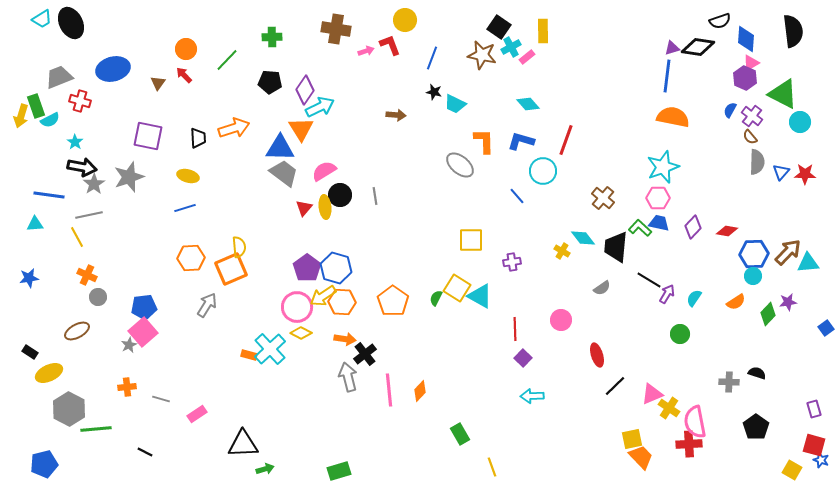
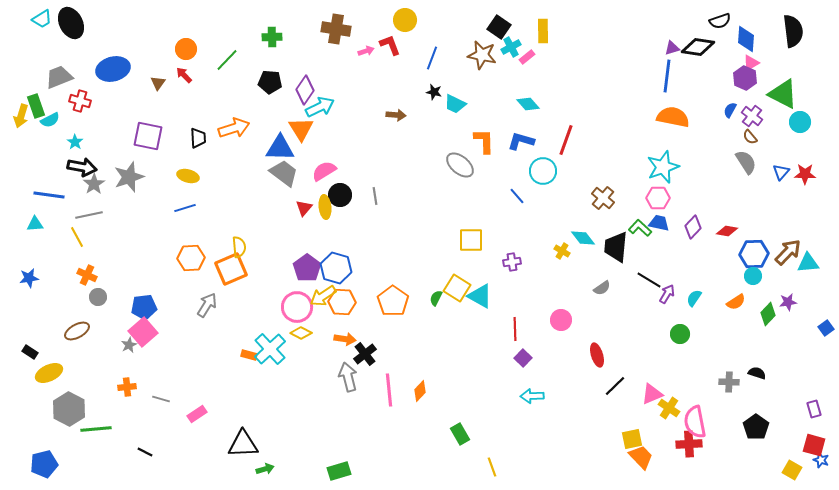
gray semicircle at (757, 162): moved 11 px left; rotated 35 degrees counterclockwise
